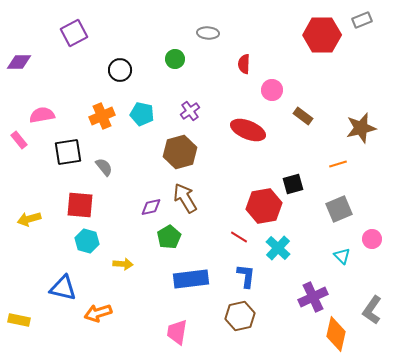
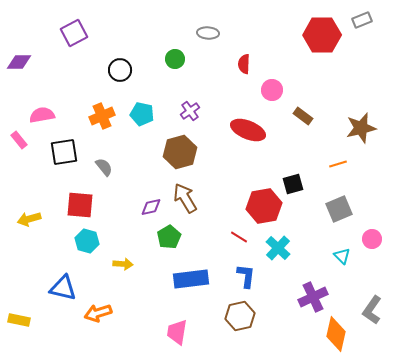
black square at (68, 152): moved 4 px left
